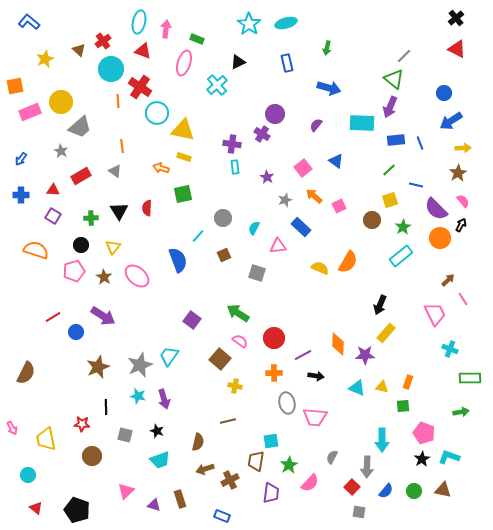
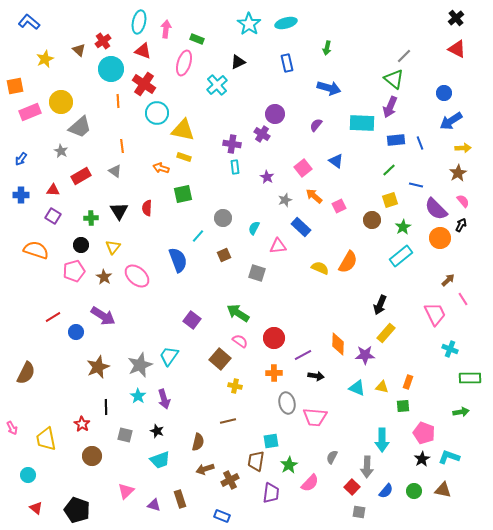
red cross at (140, 87): moved 4 px right, 3 px up
cyan star at (138, 396): rotated 21 degrees clockwise
red star at (82, 424): rotated 28 degrees clockwise
